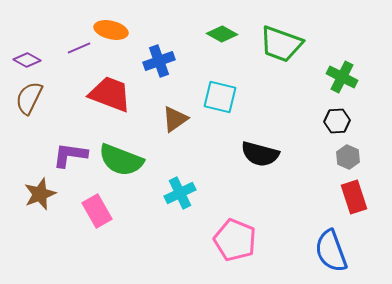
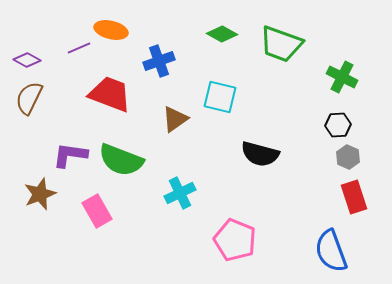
black hexagon: moved 1 px right, 4 px down
